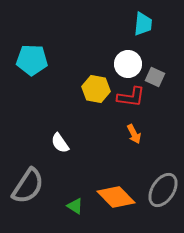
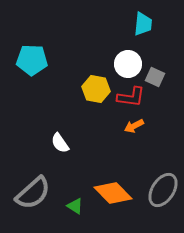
orange arrow: moved 8 px up; rotated 90 degrees clockwise
gray semicircle: moved 5 px right, 7 px down; rotated 15 degrees clockwise
orange diamond: moved 3 px left, 4 px up
